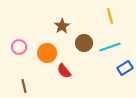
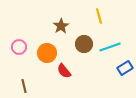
yellow line: moved 11 px left
brown star: moved 1 px left
brown circle: moved 1 px down
